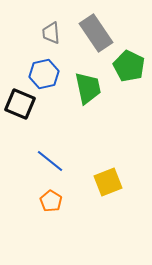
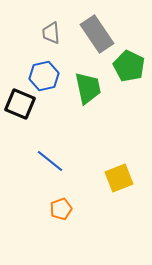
gray rectangle: moved 1 px right, 1 px down
blue hexagon: moved 2 px down
yellow square: moved 11 px right, 4 px up
orange pentagon: moved 10 px right, 8 px down; rotated 20 degrees clockwise
